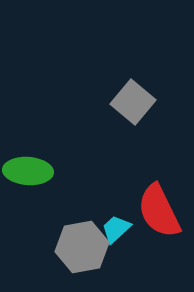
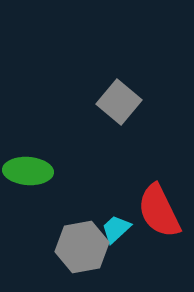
gray square: moved 14 px left
